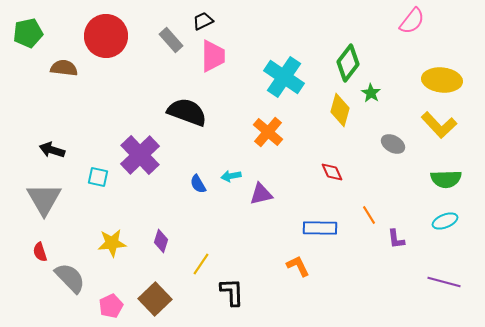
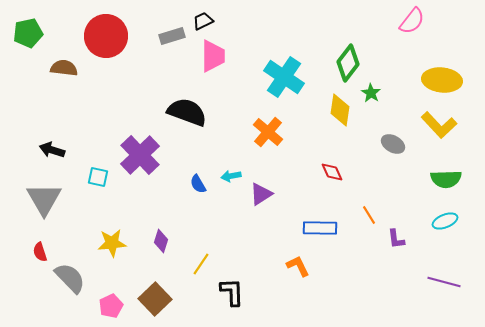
gray rectangle: moved 1 px right, 4 px up; rotated 65 degrees counterclockwise
yellow diamond: rotated 8 degrees counterclockwise
purple triangle: rotated 20 degrees counterclockwise
